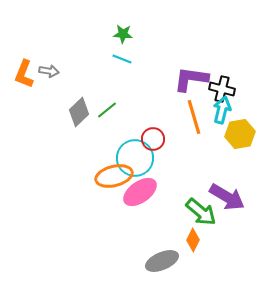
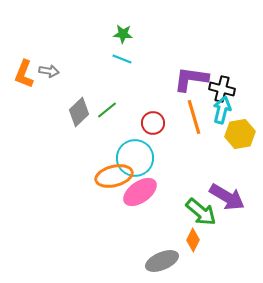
red circle: moved 16 px up
